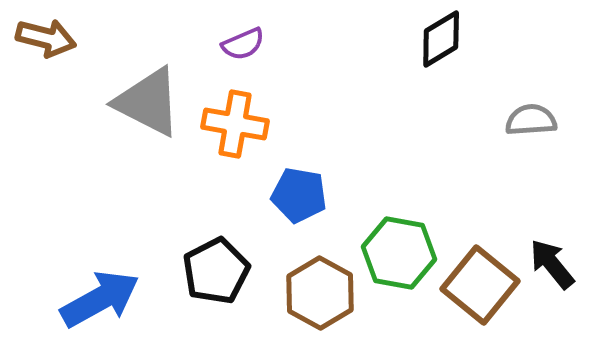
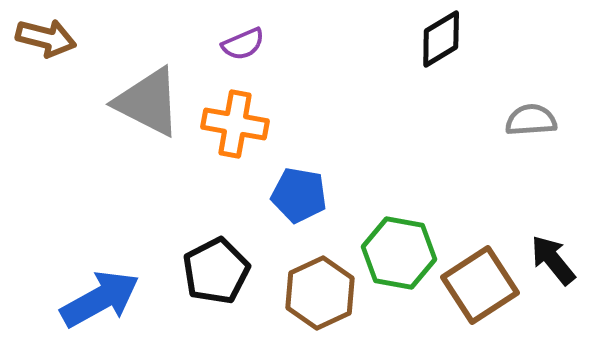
black arrow: moved 1 px right, 4 px up
brown square: rotated 18 degrees clockwise
brown hexagon: rotated 6 degrees clockwise
